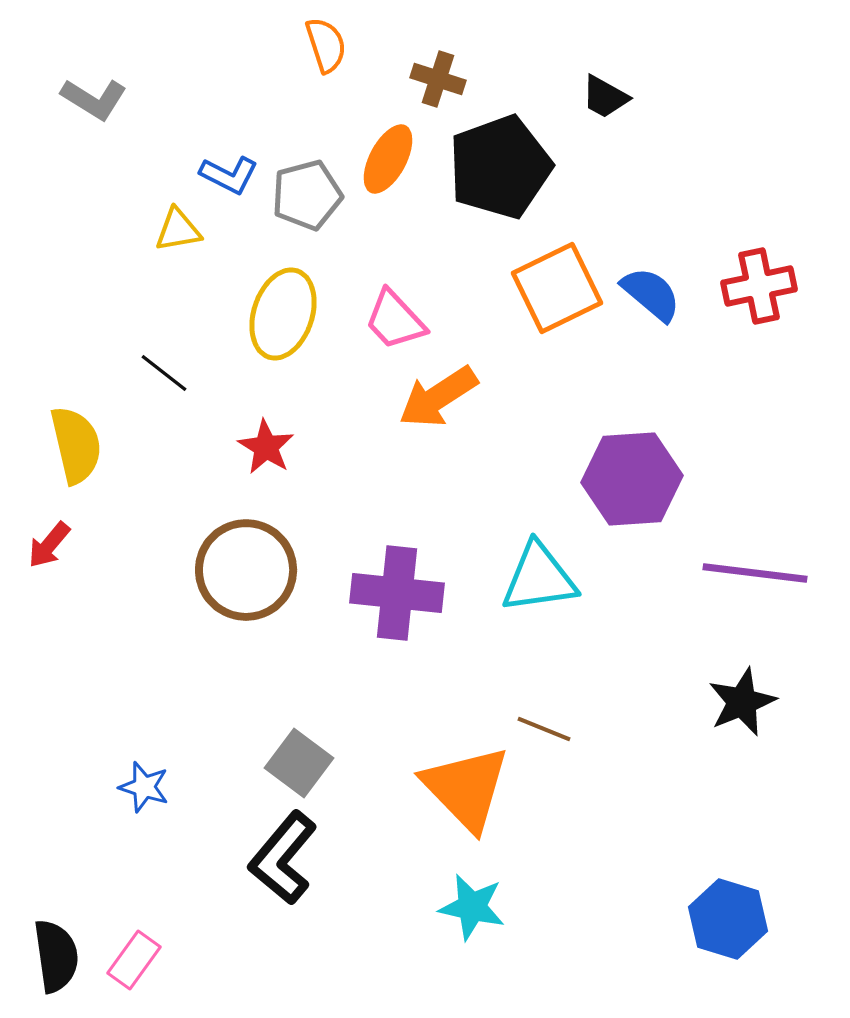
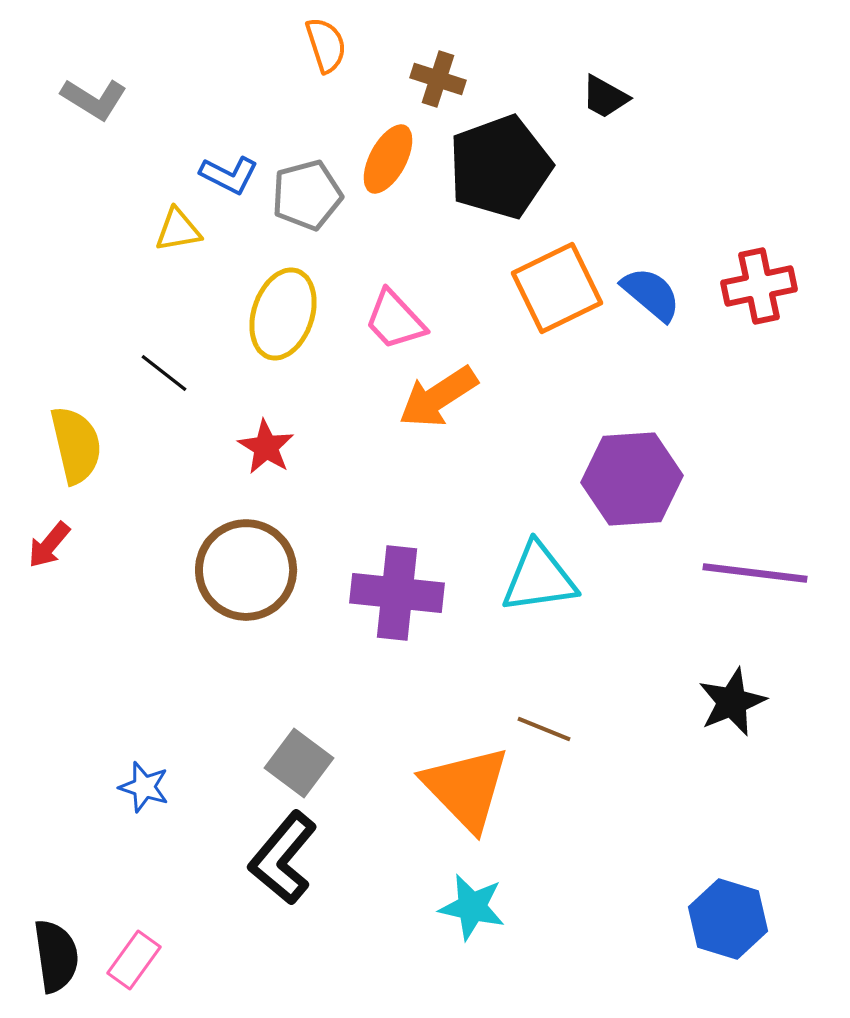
black star: moved 10 px left
